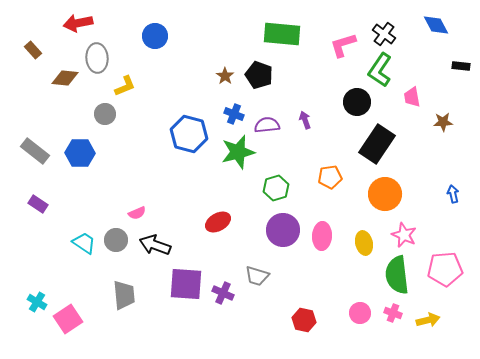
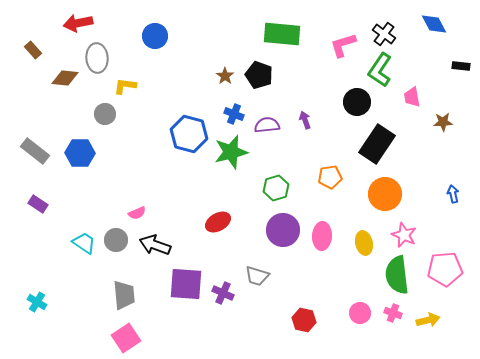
blue diamond at (436, 25): moved 2 px left, 1 px up
yellow L-shape at (125, 86): rotated 150 degrees counterclockwise
green star at (238, 152): moved 7 px left
pink square at (68, 319): moved 58 px right, 19 px down
